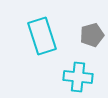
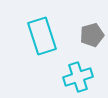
cyan cross: rotated 24 degrees counterclockwise
